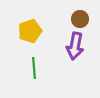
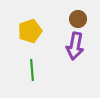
brown circle: moved 2 px left
green line: moved 2 px left, 2 px down
